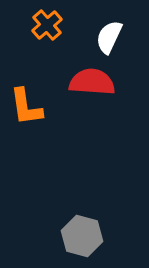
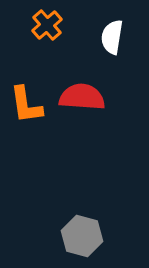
white semicircle: moved 3 px right; rotated 16 degrees counterclockwise
red semicircle: moved 10 px left, 15 px down
orange L-shape: moved 2 px up
